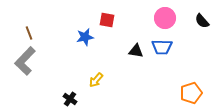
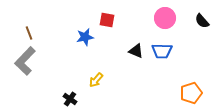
blue trapezoid: moved 4 px down
black triangle: rotated 14 degrees clockwise
